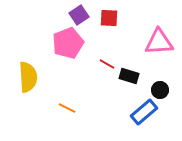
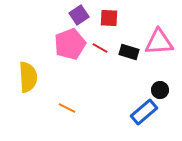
pink pentagon: moved 2 px right, 1 px down
red line: moved 7 px left, 16 px up
black rectangle: moved 24 px up
